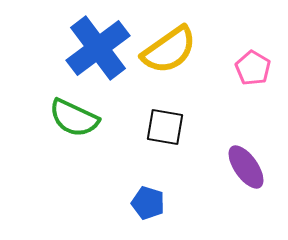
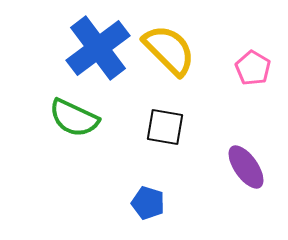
yellow semicircle: rotated 100 degrees counterclockwise
